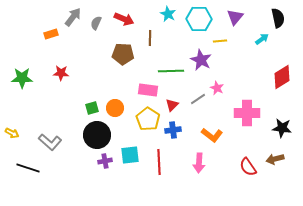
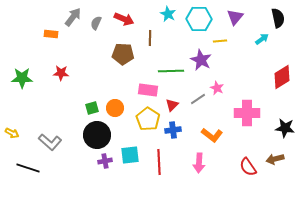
orange rectangle: rotated 24 degrees clockwise
black star: moved 3 px right
